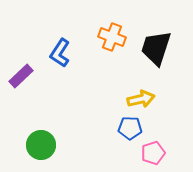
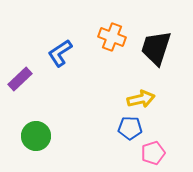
blue L-shape: rotated 24 degrees clockwise
purple rectangle: moved 1 px left, 3 px down
green circle: moved 5 px left, 9 px up
